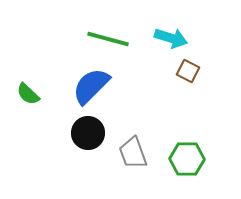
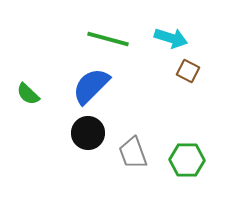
green hexagon: moved 1 px down
